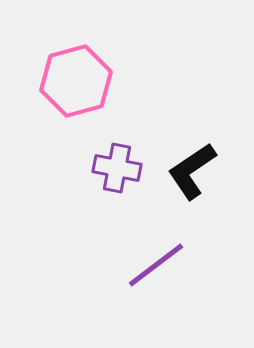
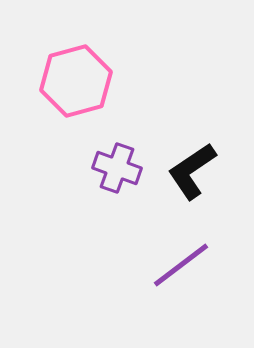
purple cross: rotated 9 degrees clockwise
purple line: moved 25 px right
